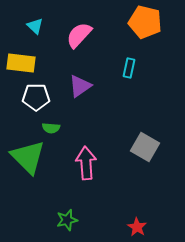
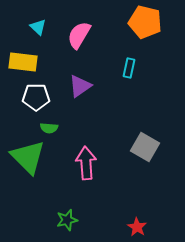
cyan triangle: moved 3 px right, 1 px down
pink semicircle: rotated 12 degrees counterclockwise
yellow rectangle: moved 2 px right, 1 px up
green semicircle: moved 2 px left
